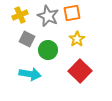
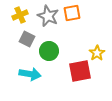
yellow star: moved 20 px right, 14 px down
green circle: moved 1 px right, 1 px down
red square: rotated 35 degrees clockwise
